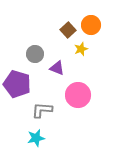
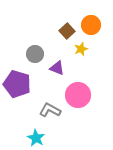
brown square: moved 1 px left, 1 px down
gray L-shape: moved 8 px right; rotated 25 degrees clockwise
cyan star: rotated 30 degrees counterclockwise
